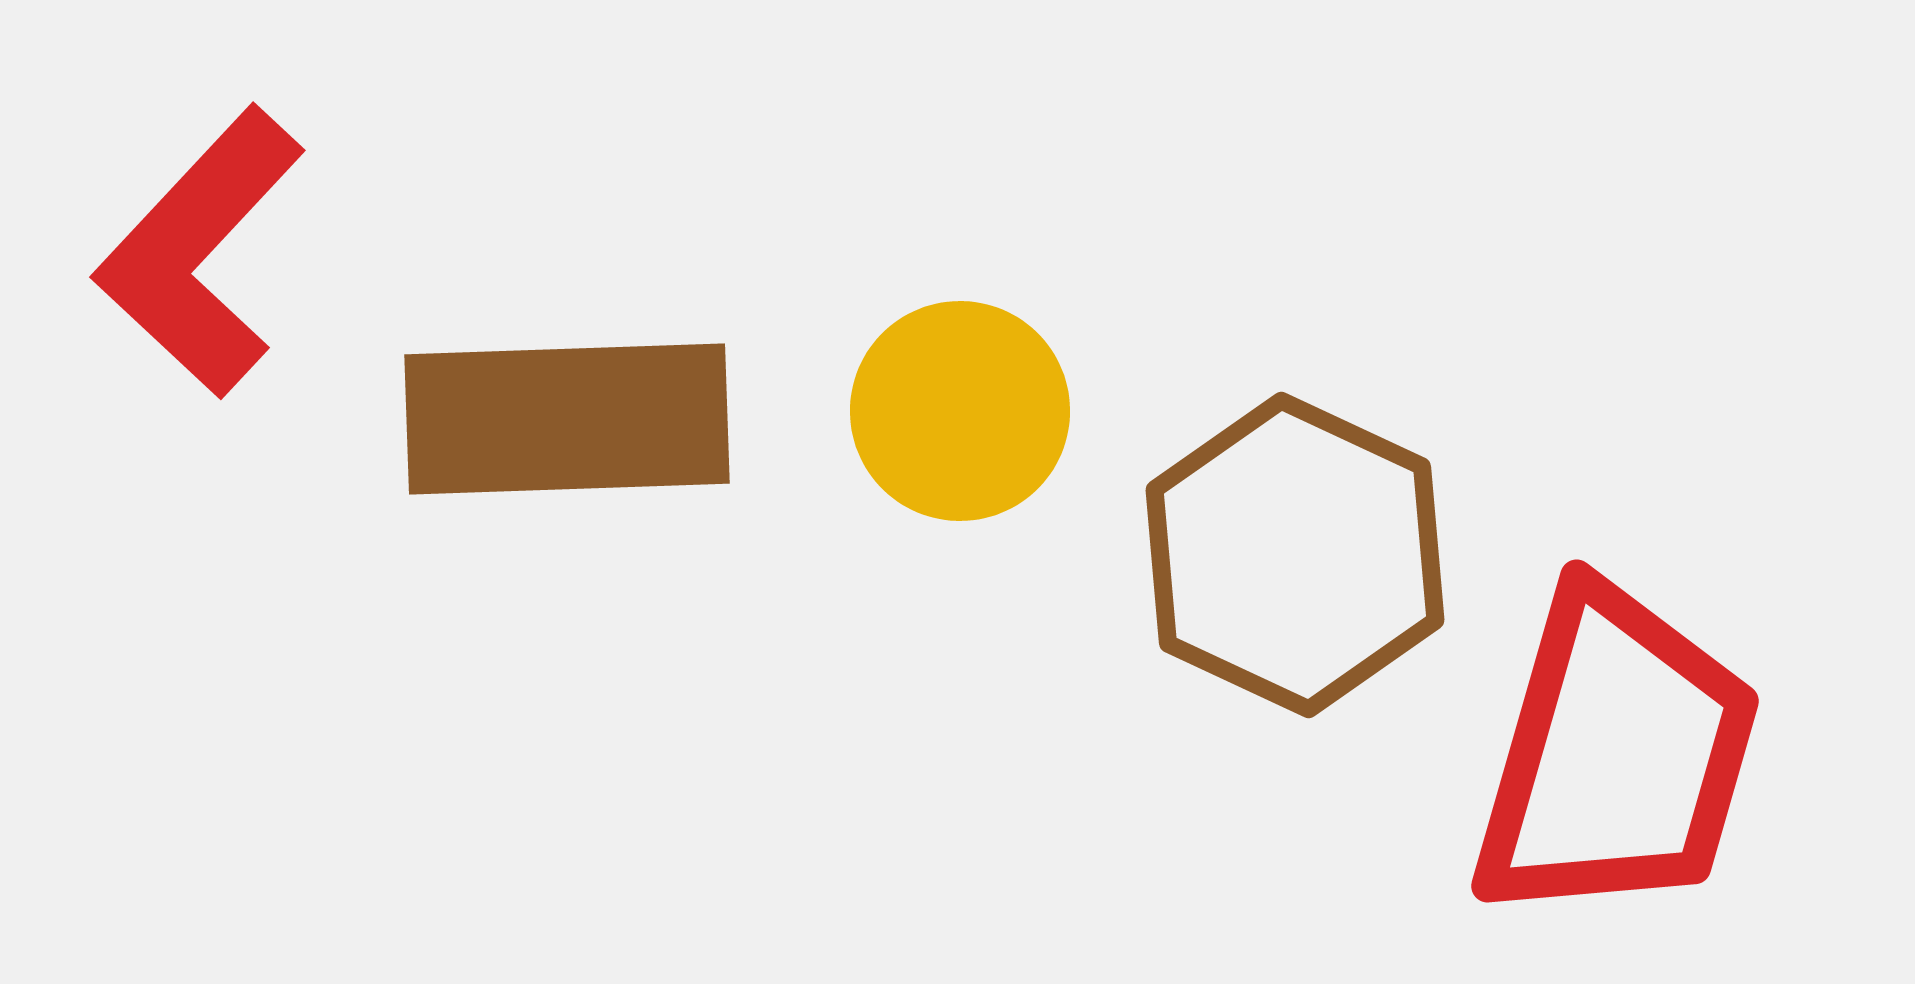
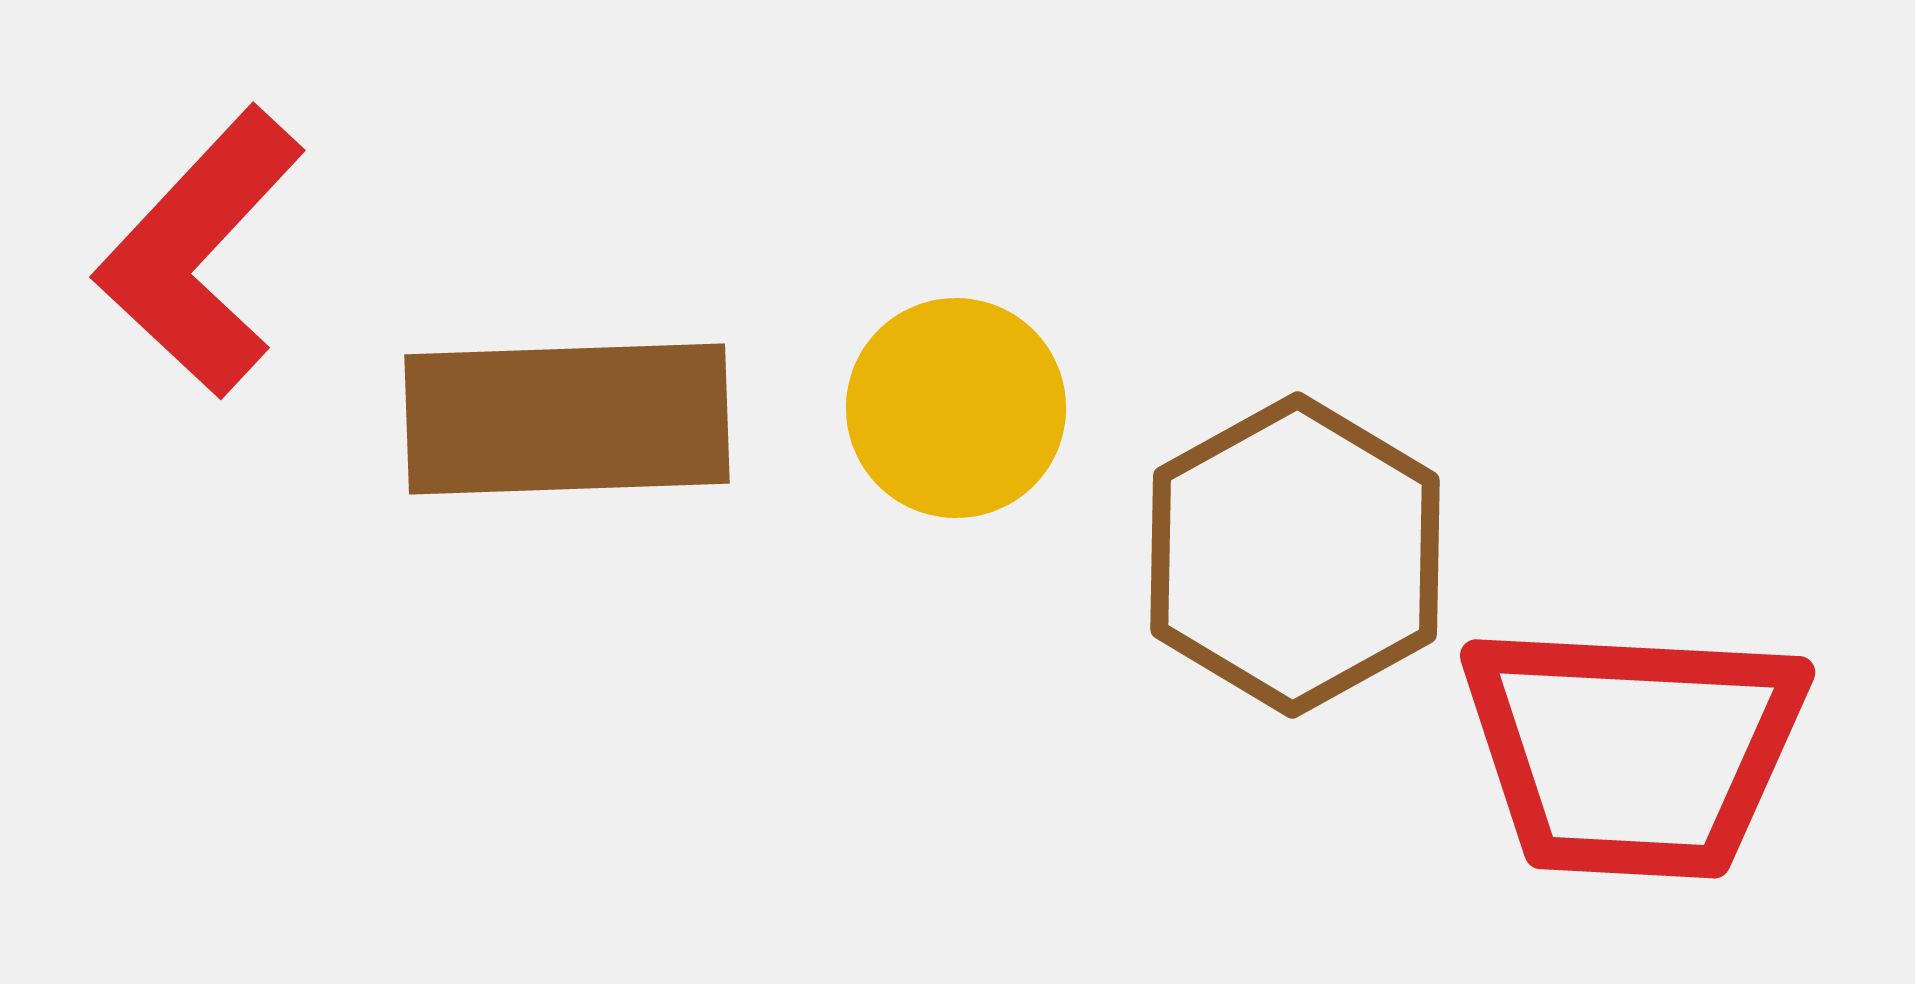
yellow circle: moved 4 px left, 3 px up
brown hexagon: rotated 6 degrees clockwise
red trapezoid: moved 17 px right, 4 px up; rotated 77 degrees clockwise
